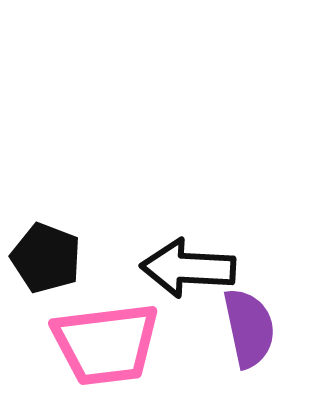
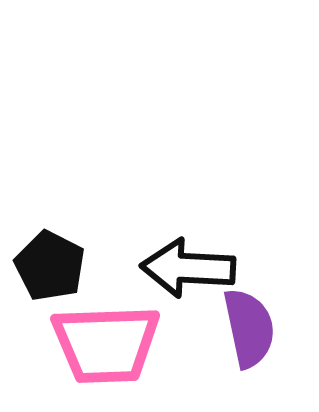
black pentagon: moved 4 px right, 8 px down; rotated 6 degrees clockwise
pink trapezoid: rotated 5 degrees clockwise
